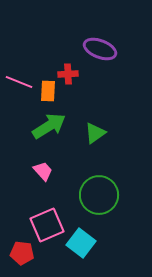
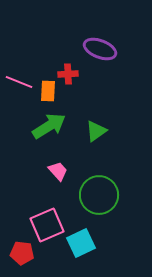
green triangle: moved 1 px right, 2 px up
pink trapezoid: moved 15 px right
cyan square: rotated 28 degrees clockwise
